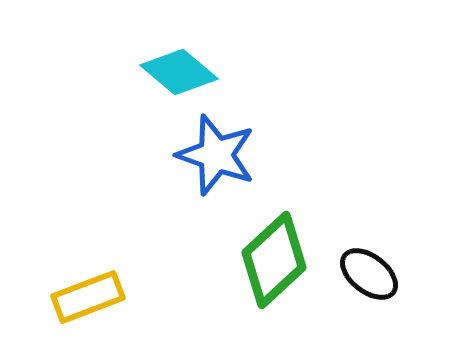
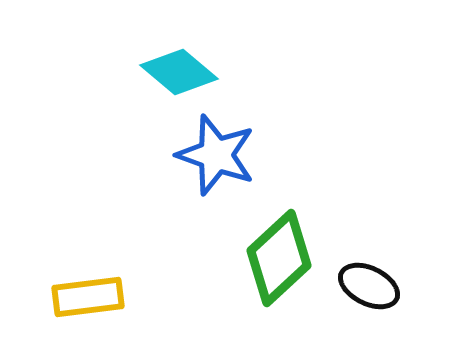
green diamond: moved 5 px right, 2 px up
black ellipse: moved 12 px down; rotated 12 degrees counterclockwise
yellow rectangle: rotated 14 degrees clockwise
